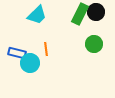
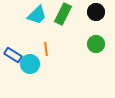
green rectangle: moved 17 px left
green circle: moved 2 px right
blue rectangle: moved 4 px left, 2 px down; rotated 18 degrees clockwise
cyan circle: moved 1 px down
